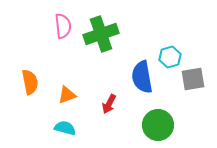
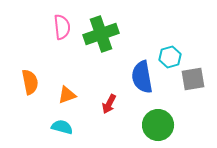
pink semicircle: moved 1 px left, 1 px down
cyan semicircle: moved 3 px left, 1 px up
